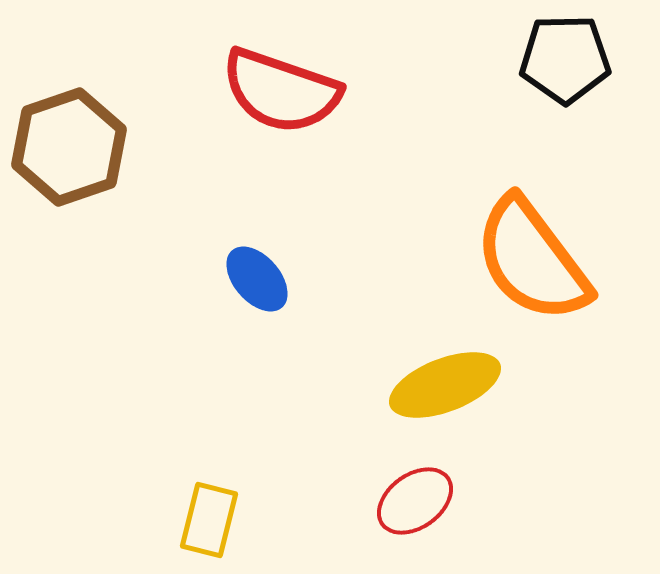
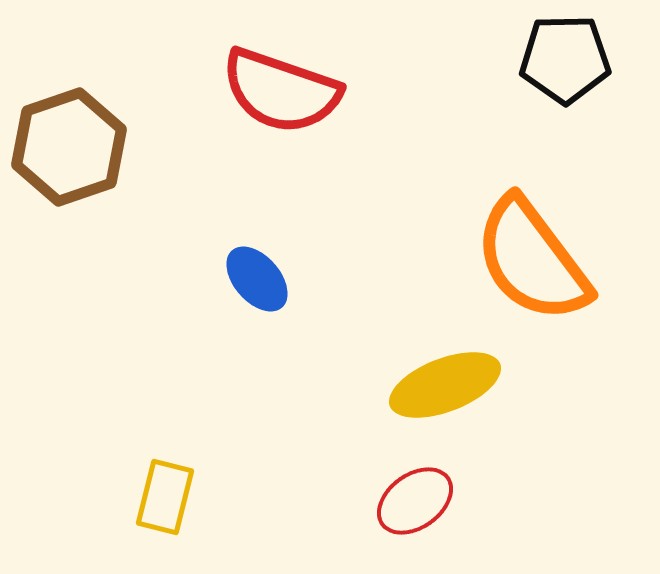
yellow rectangle: moved 44 px left, 23 px up
